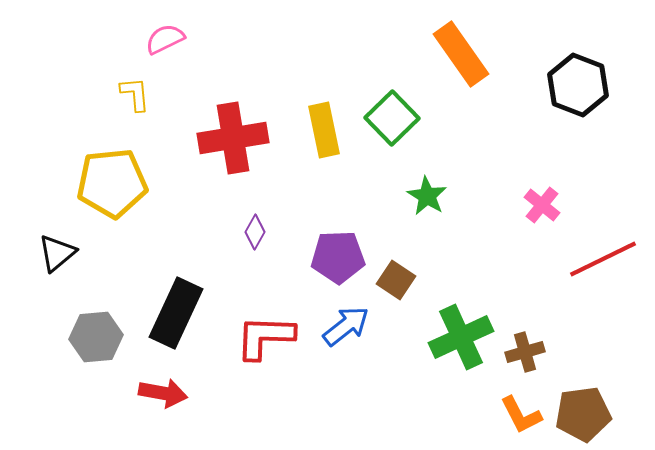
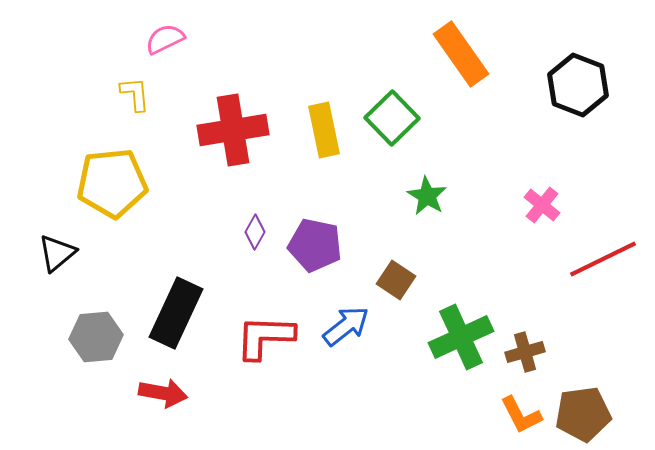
red cross: moved 8 px up
purple pentagon: moved 23 px left, 12 px up; rotated 14 degrees clockwise
